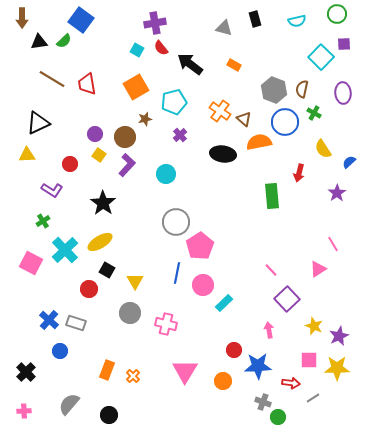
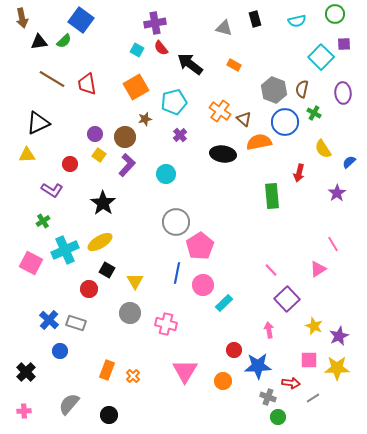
green circle at (337, 14): moved 2 px left
brown arrow at (22, 18): rotated 12 degrees counterclockwise
cyan cross at (65, 250): rotated 20 degrees clockwise
gray cross at (263, 402): moved 5 px right, 5 px up
